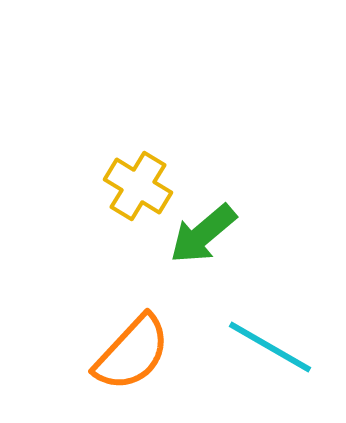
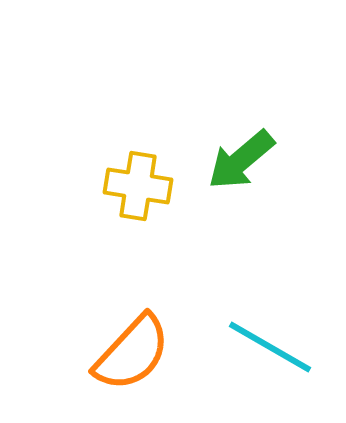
yellow cross: rotated 22 degrees counterclockwise
green arrow: moved 38 px right, 74 px up
